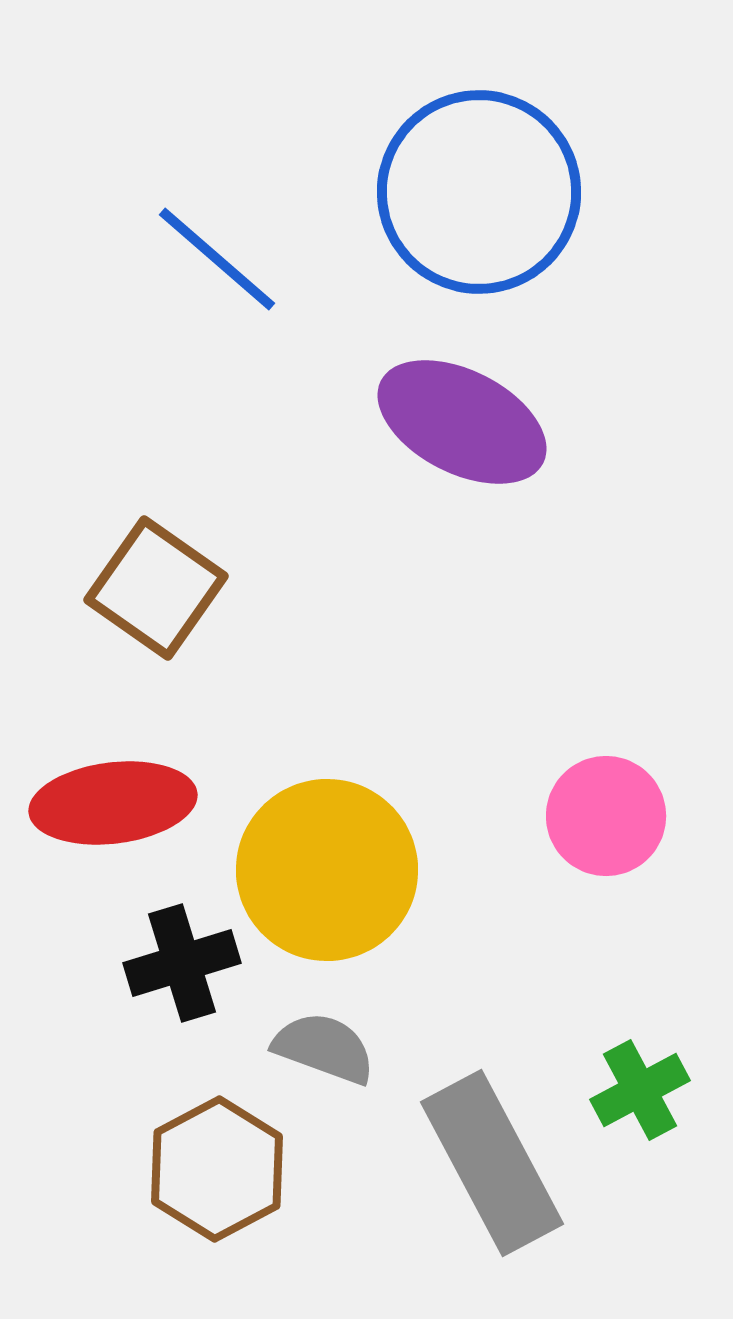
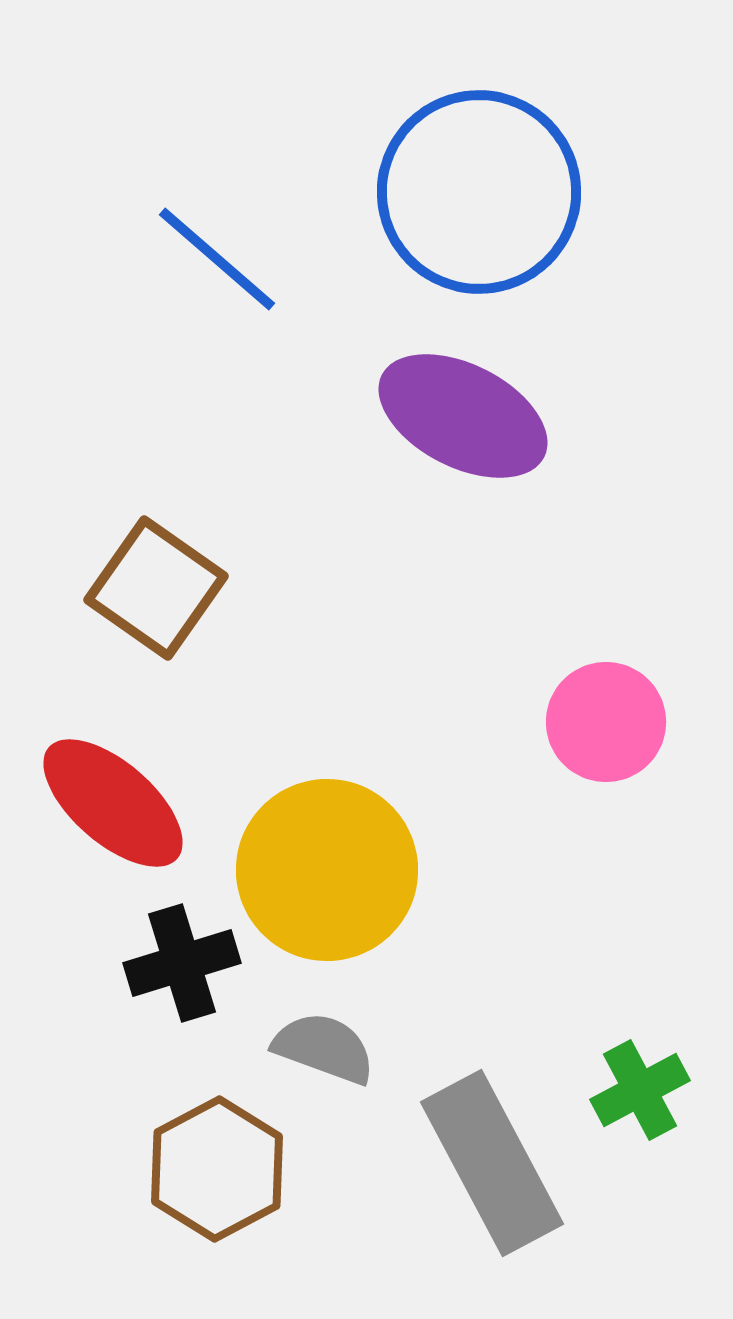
purple ellipse: moved 1 px right, 6 px up
red ellipse: rotated 48 degrees clockwise
pink circle: moved 94 px up
